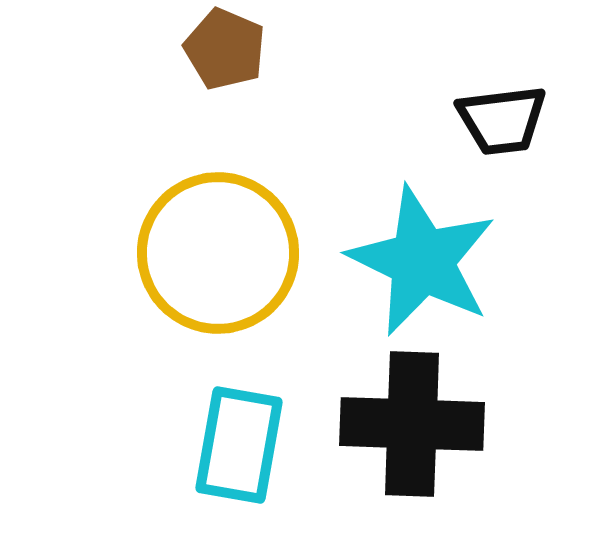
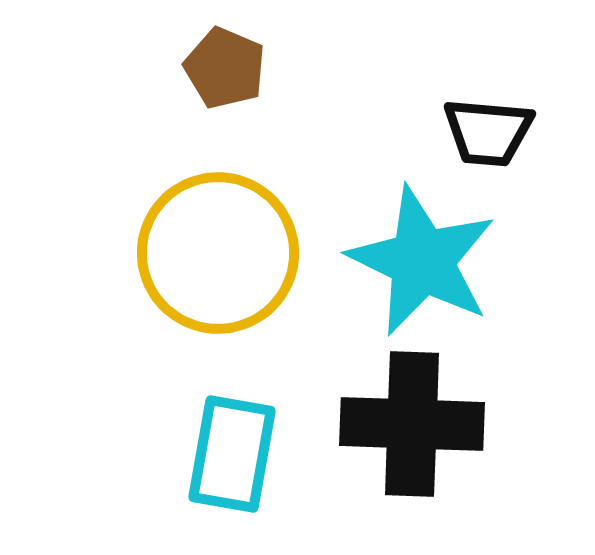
brown pentagon: moved 19 px down
black trapezoid: moved 14 px left, 12 px down; rotated 12 degrees clockwise
cyan rectangle: moved 7 px left, 9 px down
